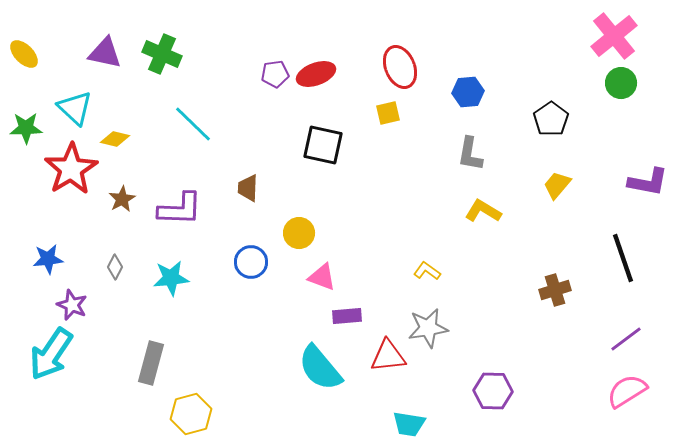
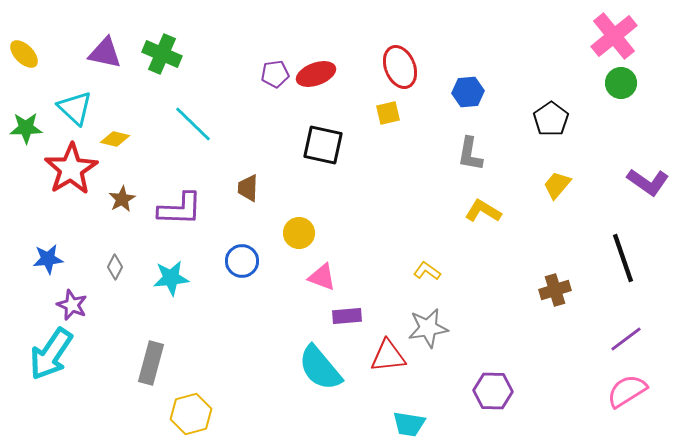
purple L-shape at (648, 182): rotated 24 degrees clockwise
blue circle at (251, 262): moved 9 px left, 1 px up
